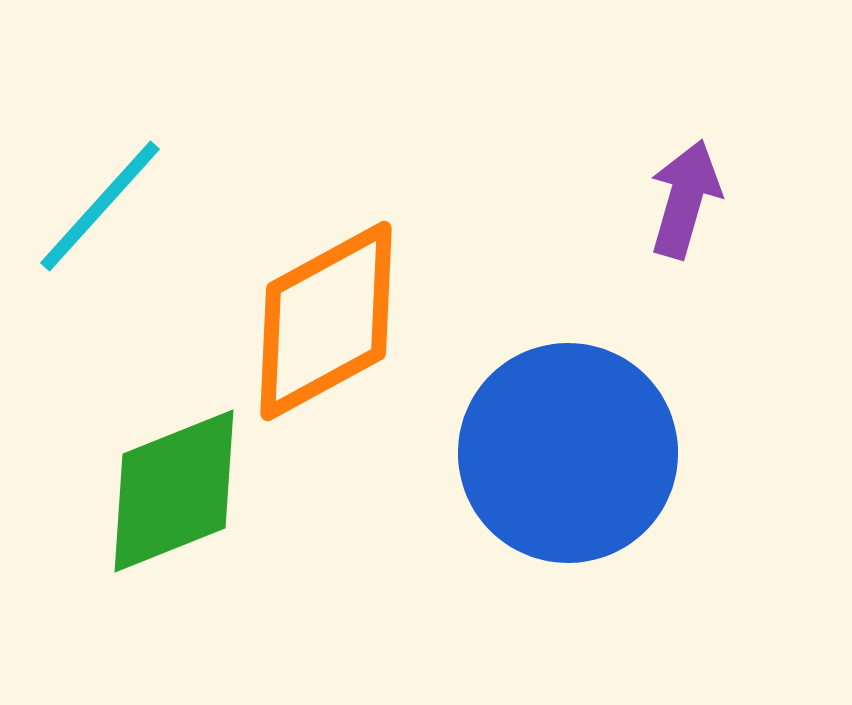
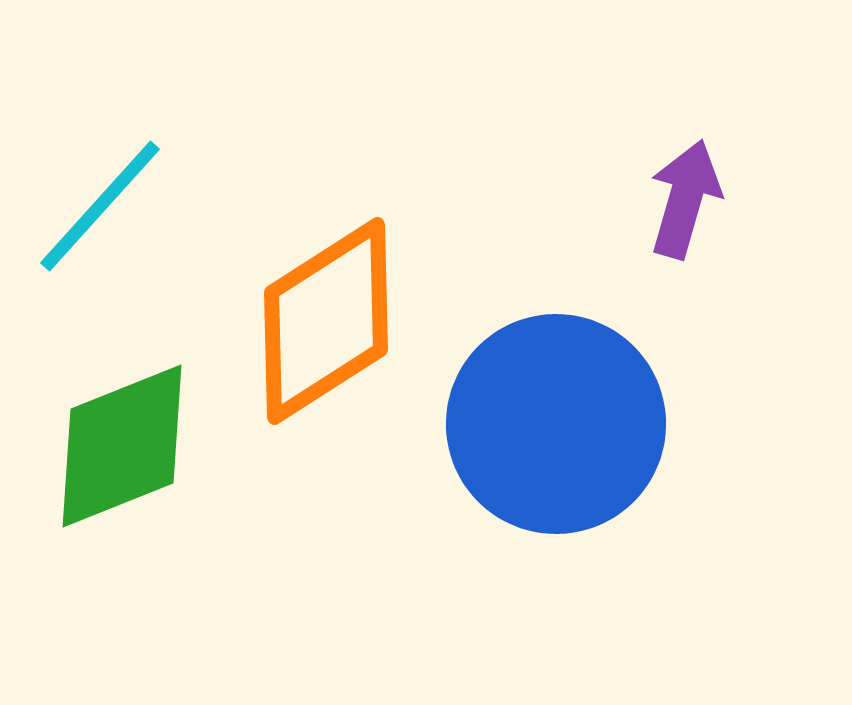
orange diamond: rotated 4 degrees counterclockwise
blue circle: moved 12 px left, 29 px up
green diamond: moved 52 px left, 45 px up
